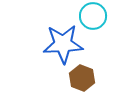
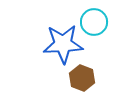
cyan circle: moved 1 px right, 6 px down
